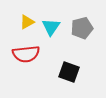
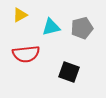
yellow triangle: moved 7 px left, 7 px up
cyan triangle: rotated 42 degrees clockwise
